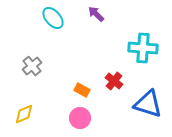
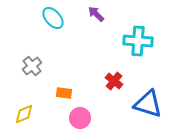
cyan cross: moved 5 px left, 7 px up
orange rectangle: moved 18 px left, 3 px down; rotated 21 degrees counterclockwise
